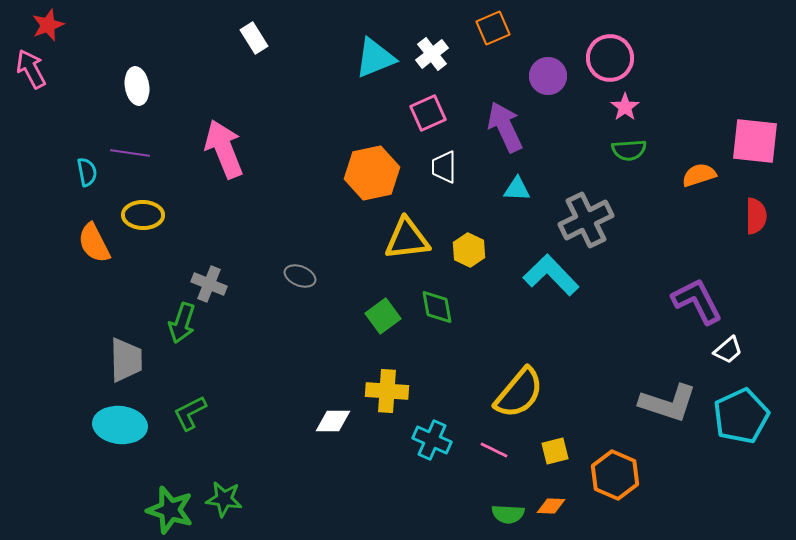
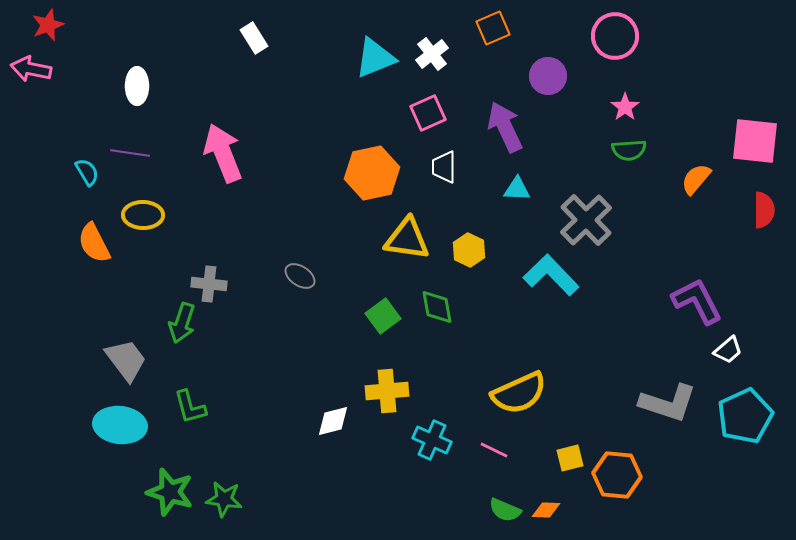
pink circle at (610, 58): moved 5 px right, 22 px up
pink arrow at (31, 69): rotated 51 degrees counterclockwise
white ellipse at (137, 86): rotated 9 degrees clockwise
pink arrow at (224, 149): moved 1 px left, 4 px down
cyan semicircle at (87, 172): rotated 20 degrees counterclockwise
orange semicircle at (699, 175): moved 3 px left, 4 px down; rotated 32 degrees counterclockwise
red semicircle at (756, 216): moved 8 px right, 6 px up
gray cross at (586, 220): rotated 18 degrees counterclockwise
yellow triangle at (407, 239): rotated 15 degrees clockwise
gray ellipse at (300, 276): rotated 12 degrees clockwise
gray cross at (209, 284): rotated 16 degrees counterclockwise
gray trapezoid at (126, 360): rotated 36 degrees counterclockwise
yellow cross at (387, 391): rotated 9 degrees counterclockwise
yellow semicircle at (519, 393): rotated 26 degrees clockwise
green L-shape at (190, 413): moved 6 px up; rotated 78 degrees counterclockwise
cyan pentagon at (741, 416): moved 4 px right
white diamond at (333, 421): rotated 15 degrees counterclockwise
yellow square at (555, 451): moved 15 px right, 7 px down
orange hexagon at (615, 475): moved 2 px right; rotated 18 degrees counterclockwise
orange diamond at (551, 506): moved 5 px left, 4 px down
green star at (170, 510): moved 18 px up
green semicircle at (508, 514): moved 3 px left, 4 px up; rotated 20 degrees clockwise
